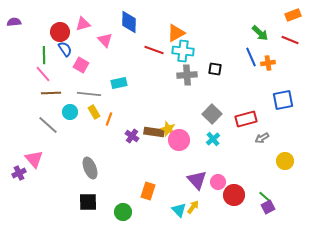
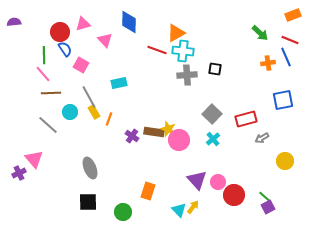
red line at (154, 50): moved 3 px right
blue line at (251, 57): moved 35 px right
gray line at (89, 94): moved 3 px down; rotated 55 degrees clockwise
